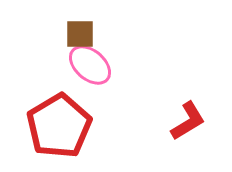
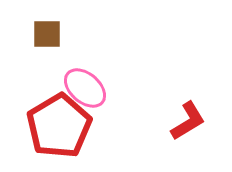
brown square: moved 33 px left
pink ellipse: moved 5 px left, 23 px down
